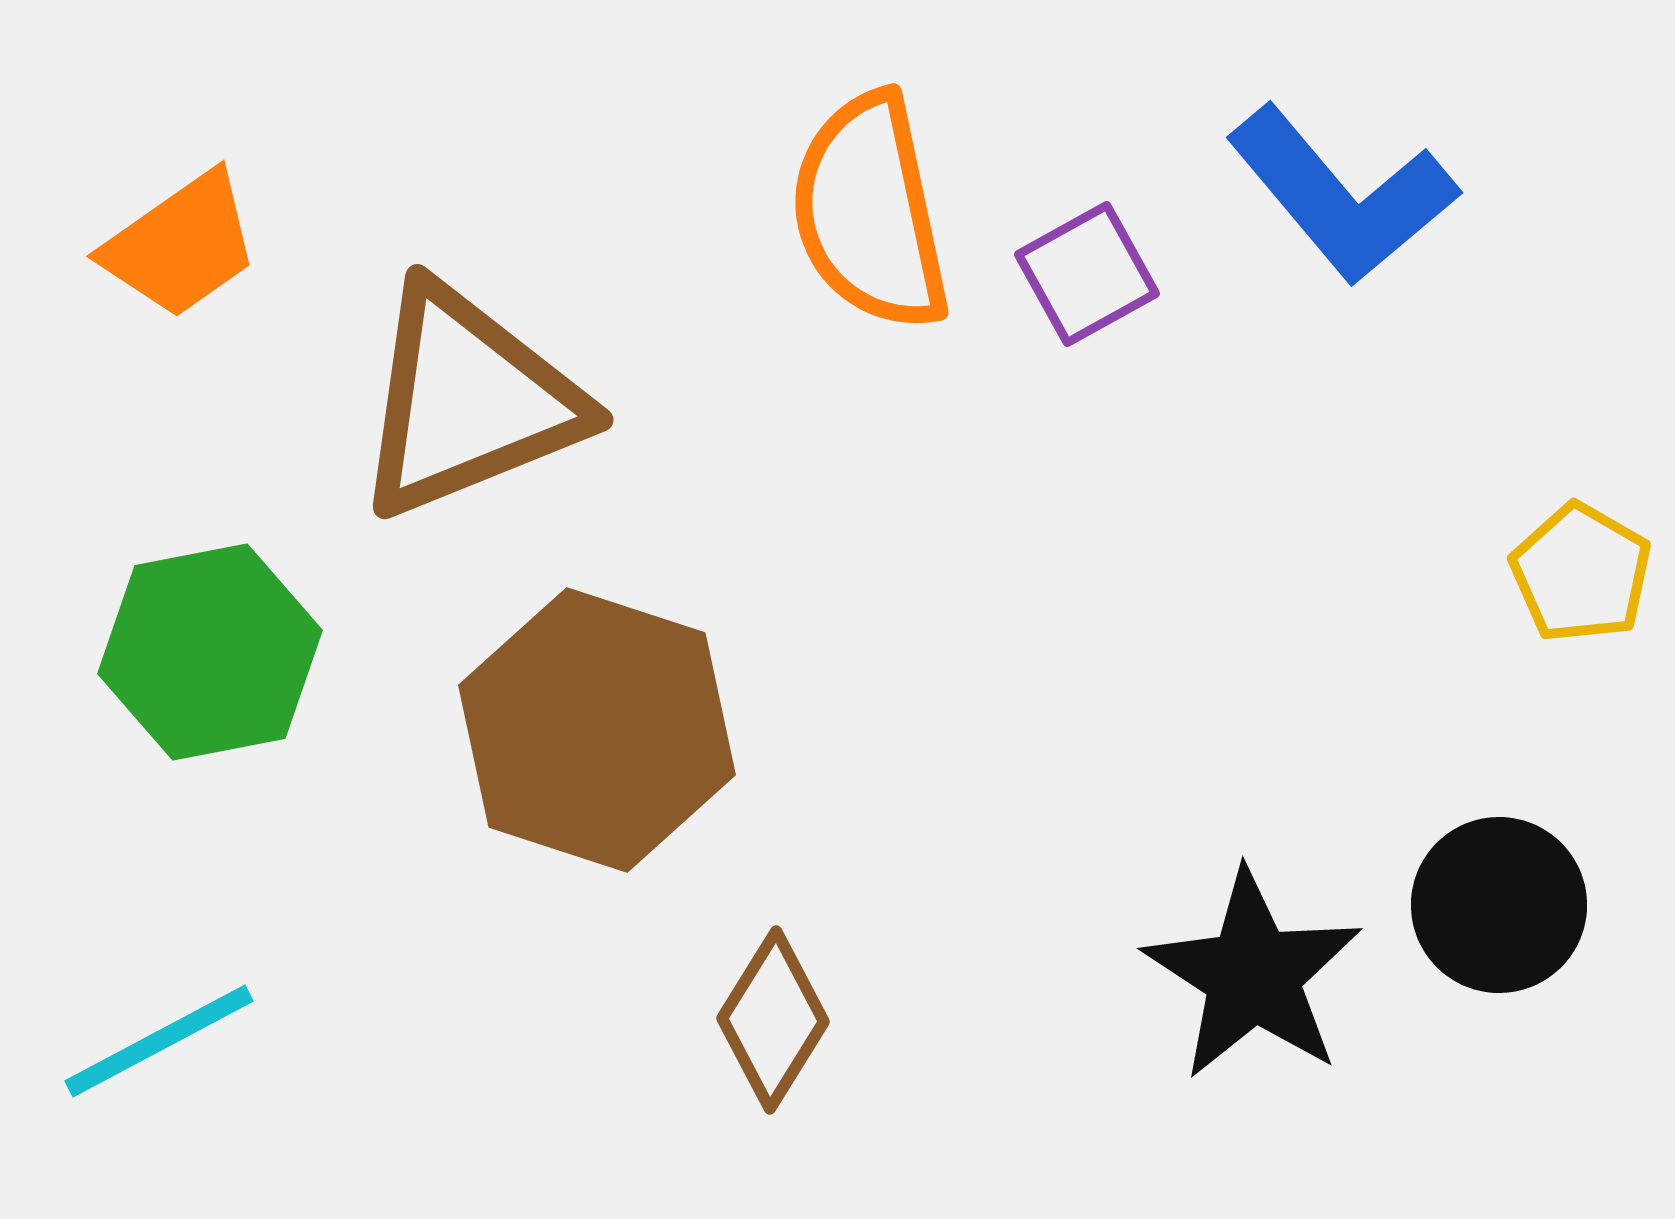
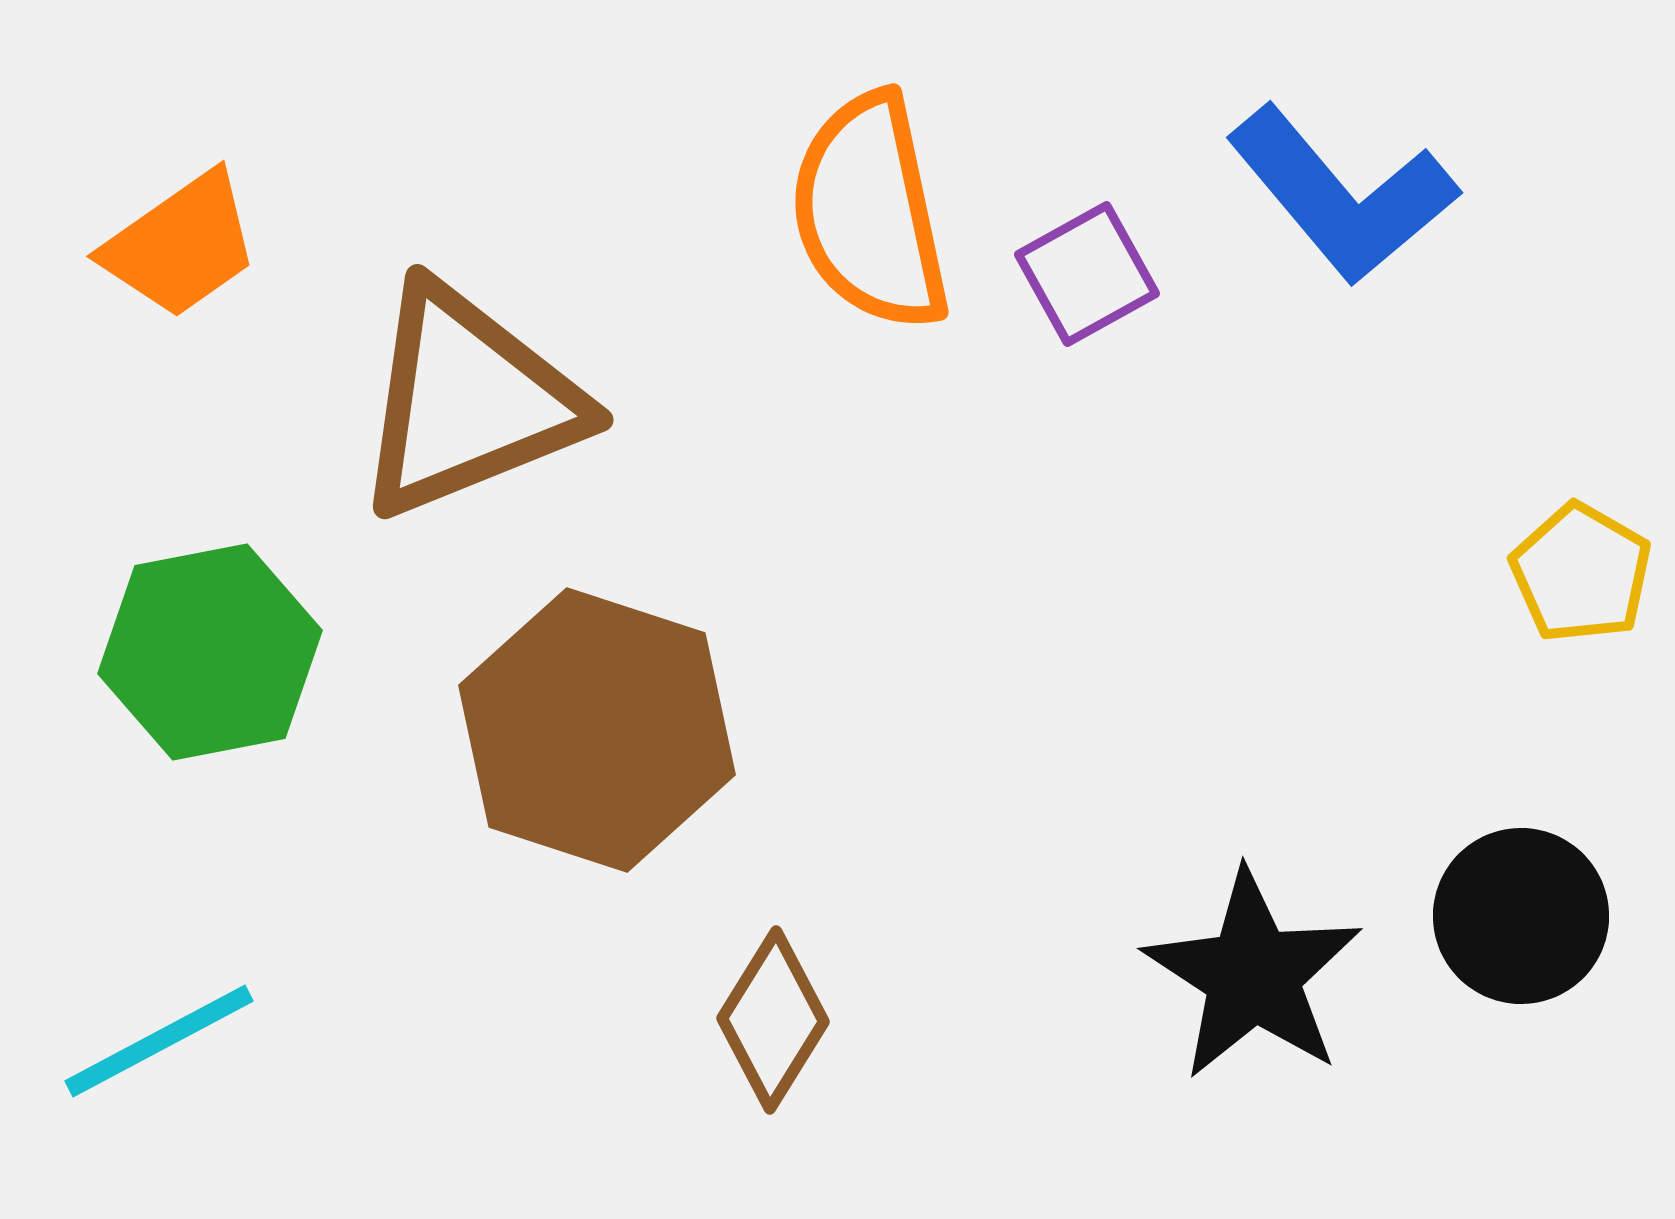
black circle: moved 22 px right, 11 px down
